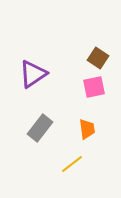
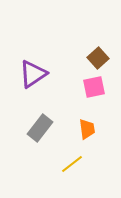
brown square: rotated 15 degrees clockwise
